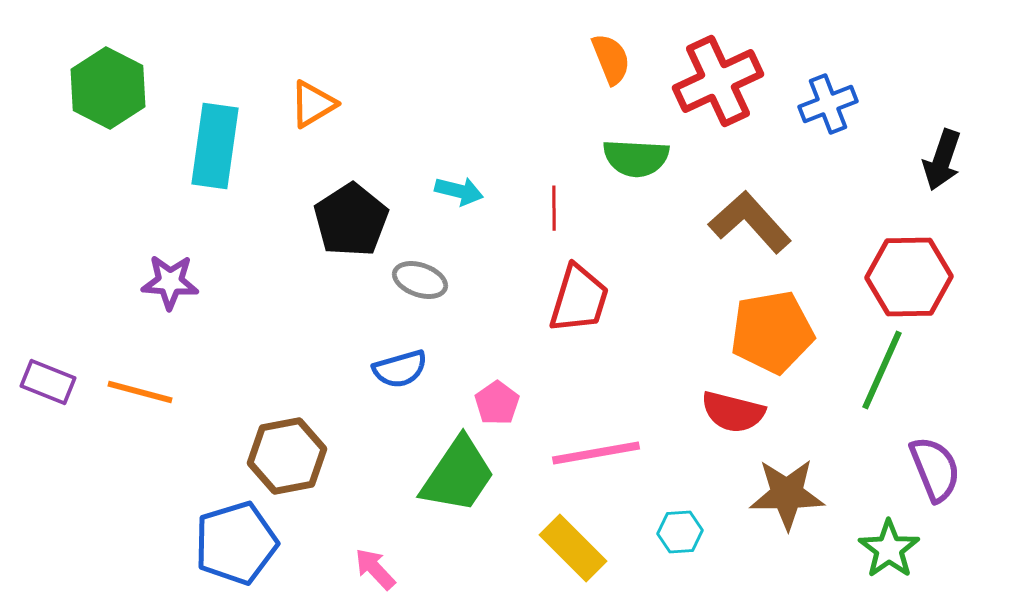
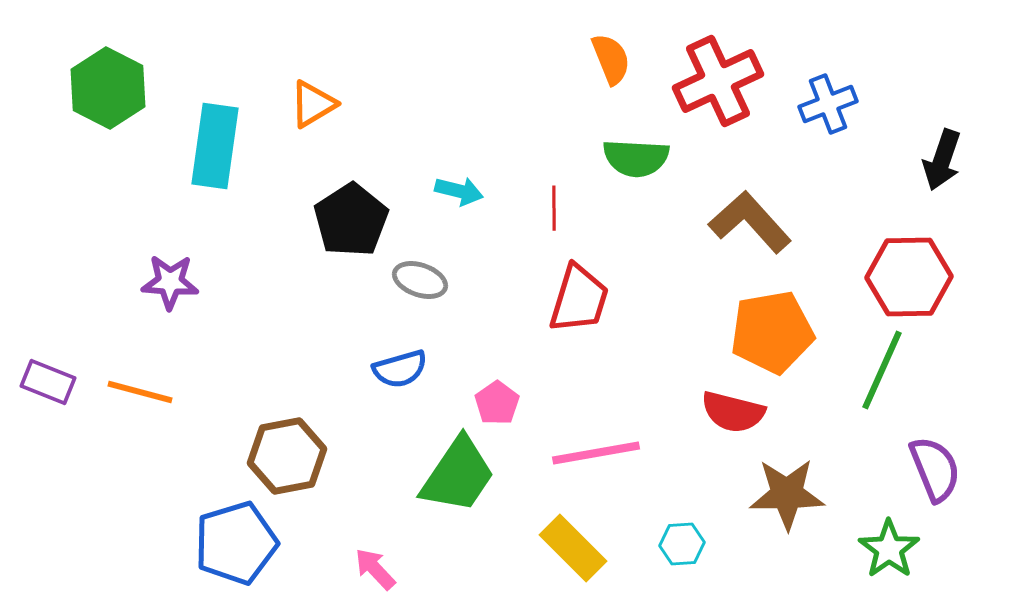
cyan hexagon: moved 2 px right, 12 px down
